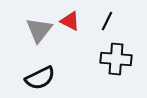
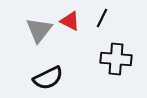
black line: moved 5 px left, 3 px up
black semicircle: moved 8 px right
